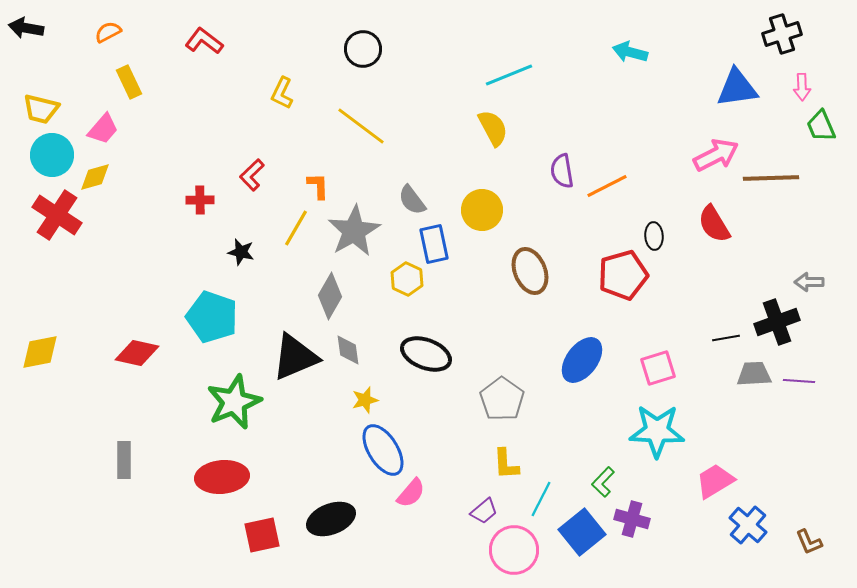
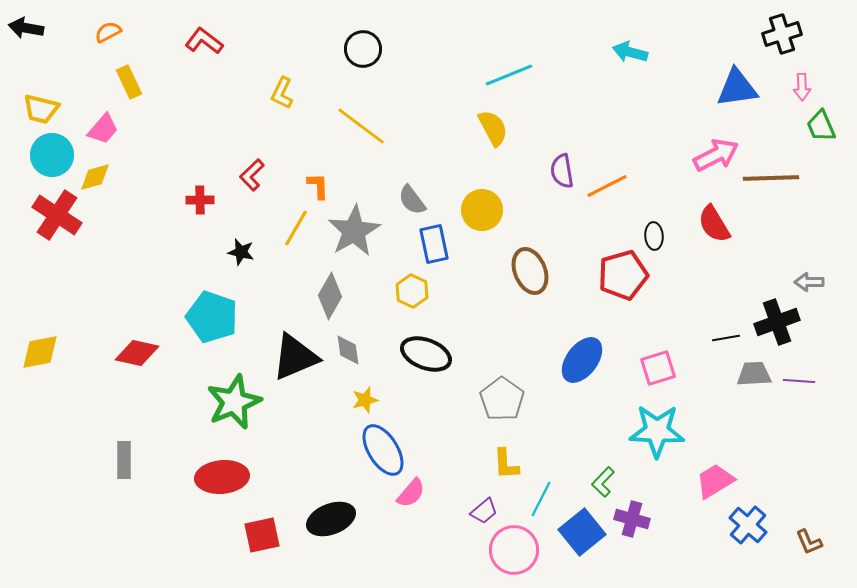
yellow hexagon at (407, 279): moved 5 px right, 12 px down
